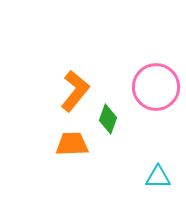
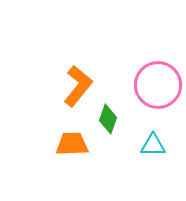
pink circle: moved 2 px right, 2 px up
orange L-shape: moved 3 px right, 5 px up
cyan triangle: moved 5 px left, 32 px up
